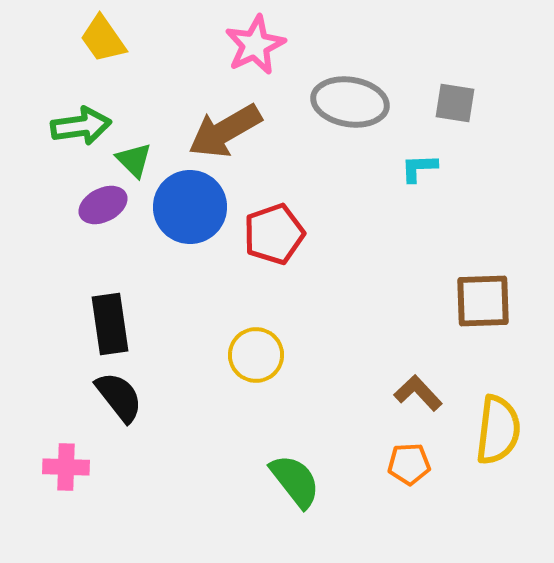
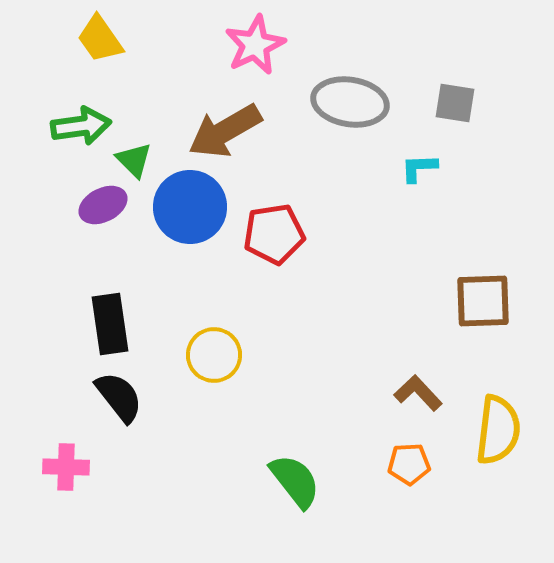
yellow trapezoid: moved 3 px left
red pentagon: rotated 10 degrees clockwise
yellow circle: moved 42 px left
